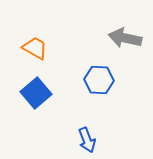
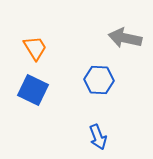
orange trapezoid: rotated 28 degrees clockwise
blue square: moved 3 px left, 3 px up; rotated 24 degrees counterclockwise
blue arrow: moved 11 px right, 3 px up
